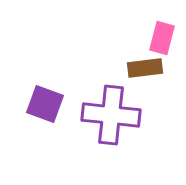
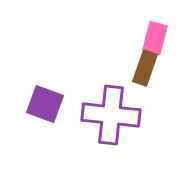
pink rectangle: moved 7 px left
brown rectangle: rotated 64 degrees counterclockwise
